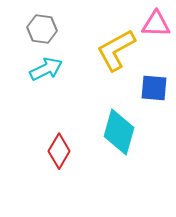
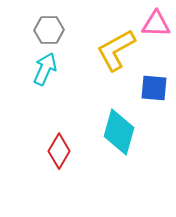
gray hexagon: moved 7 px right, 1 px down; rotated 8 degrees counterclockwise
cyan arrow: moved 1 px left; rotated 40 degrees counterclockwise
